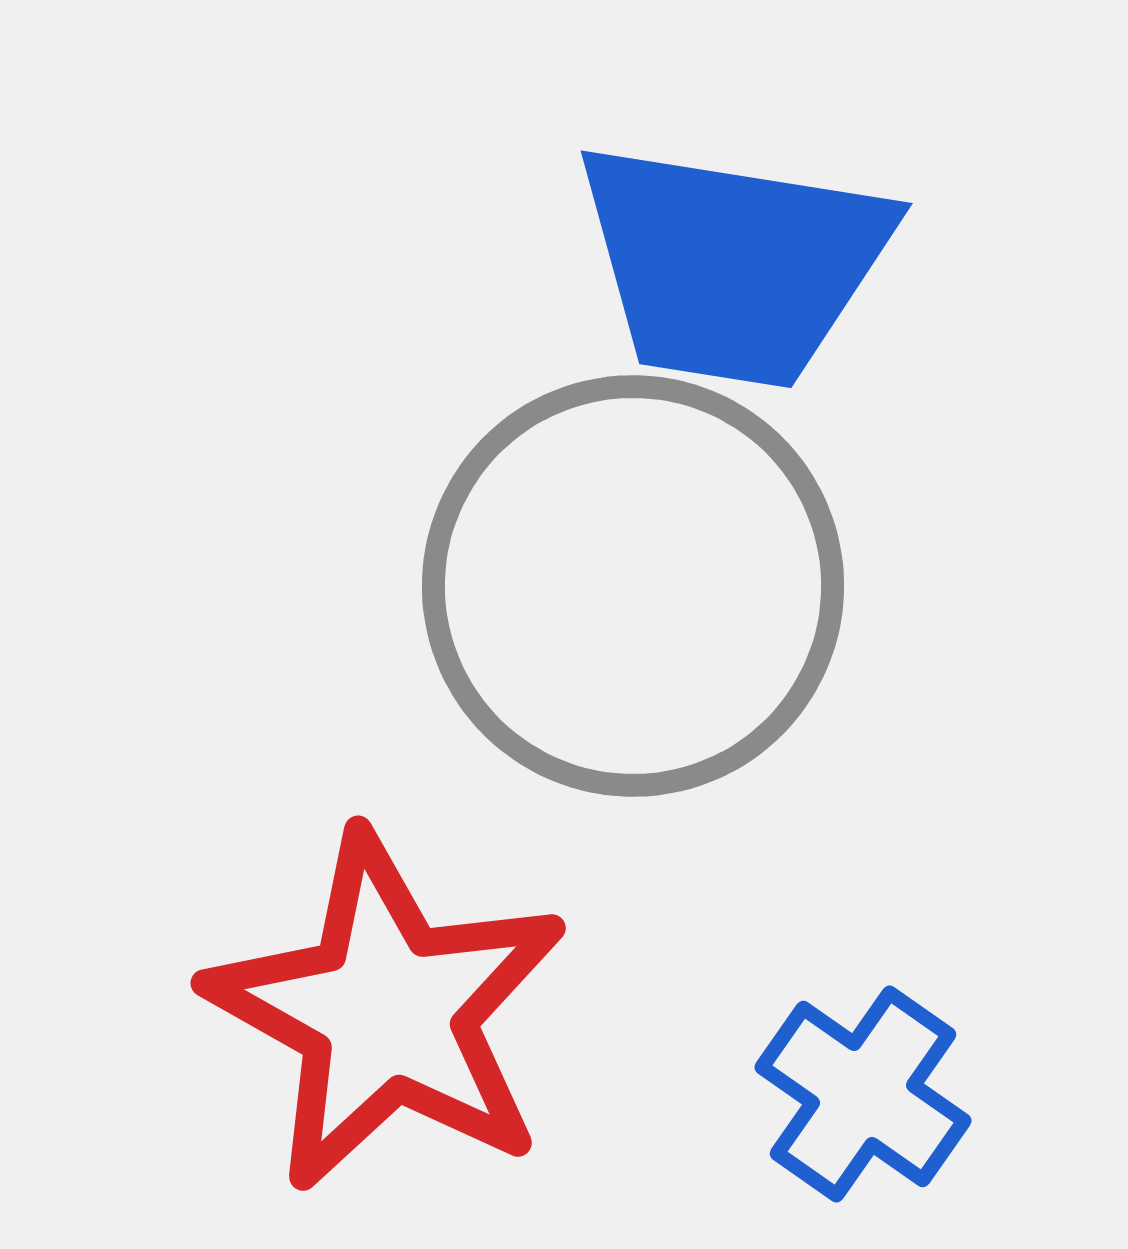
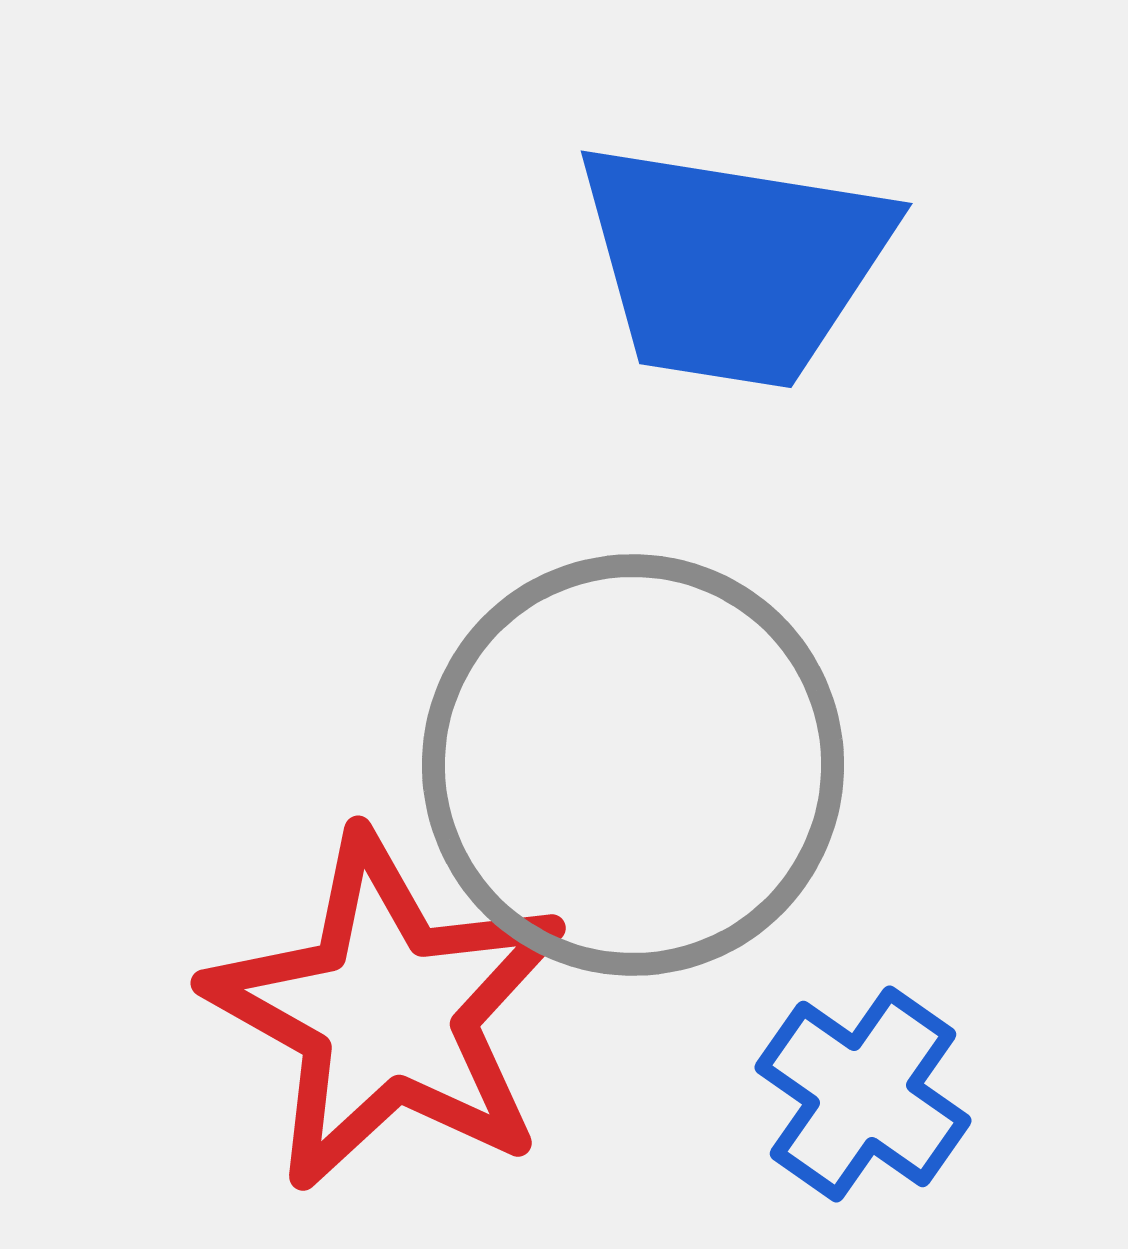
gray circle: moved 179 px down
